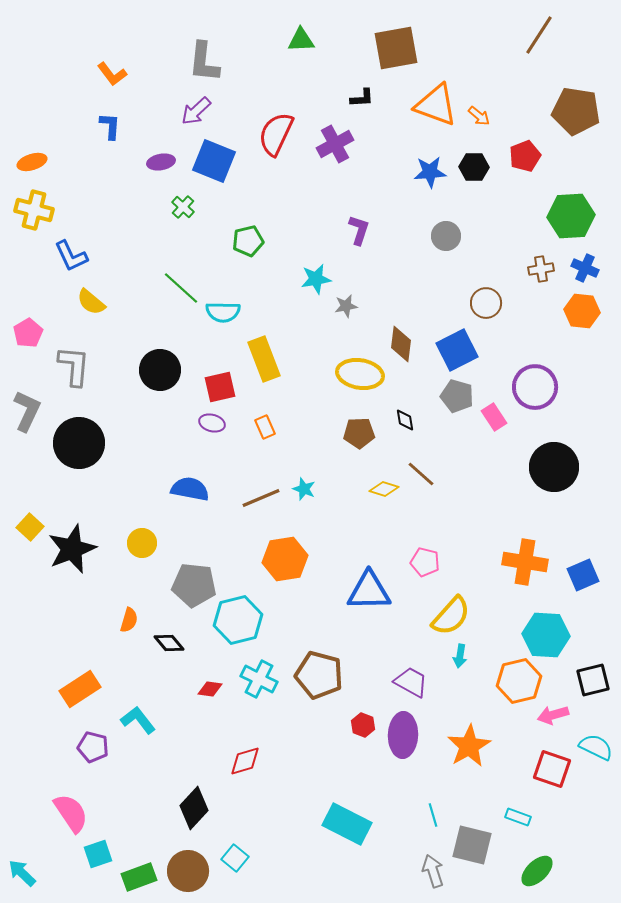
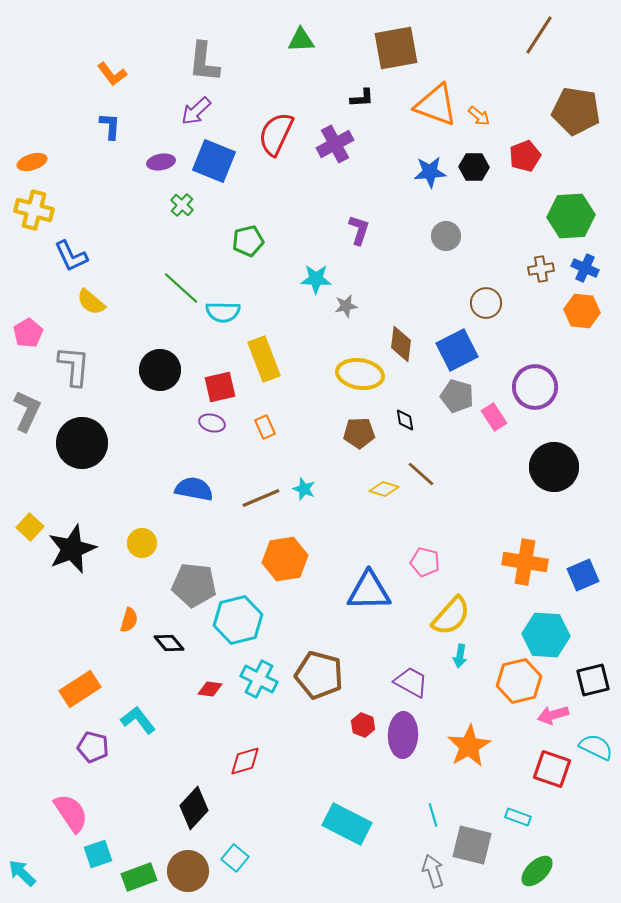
green cross at (183, 207): moved 1 px left, 2 px up
cyan star at (316, 279): rotated 12 degrees clockwise
black circle at (79, 443): moved 3 px right
blue semicircle at (190, 489): moved 4 px right
